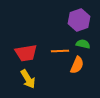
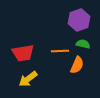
red trapezoid: moved 3 px left
yellow arrow: rotated 84 degrees clockwise
